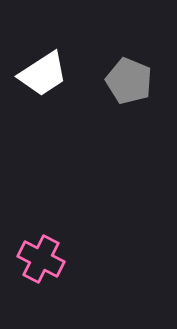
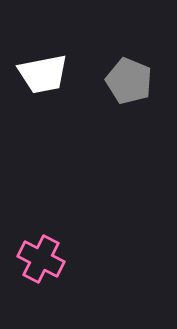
white trapezoid: rotated 22 degrees clockwise
